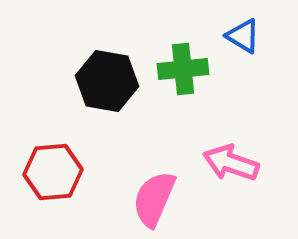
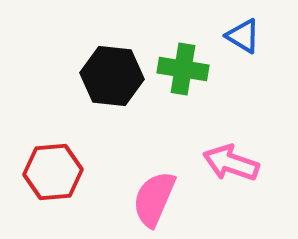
green cross: rotated 15 degrees clockwise
black hexagon: moved 5 px right, 5 px up; rotated 4 degrees counterclockwise
